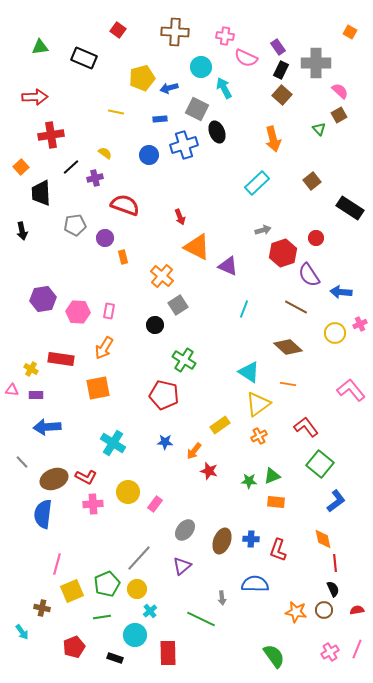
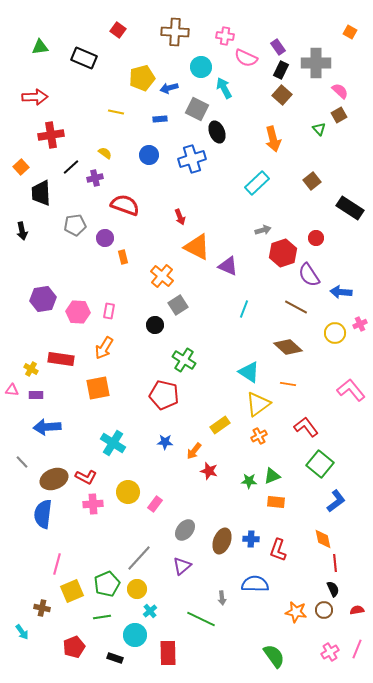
blue cross at (184, 145): moved 8 px right, 14 px down
